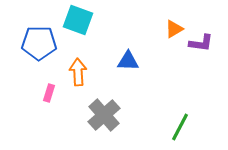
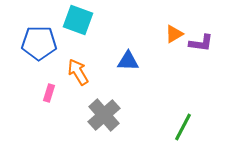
orange triangle: moved 5 px down
orange arrow: rotated 28 degrees counterclockwise
green line: moved 3 px right
